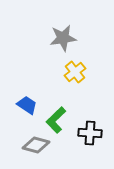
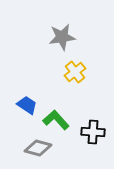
gray star: moved 1 px left, 1 px up
green L-shape: rotated 92 degrees clockwise
black cross: moved 3 px right, 1 px up
gray diamond: moved 2 px right, 3 px down
